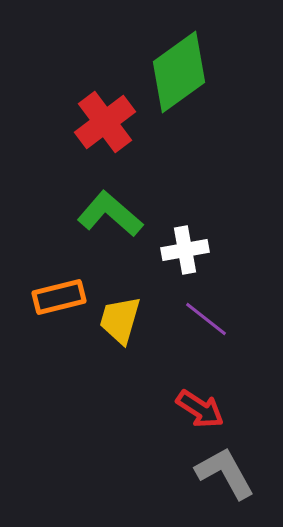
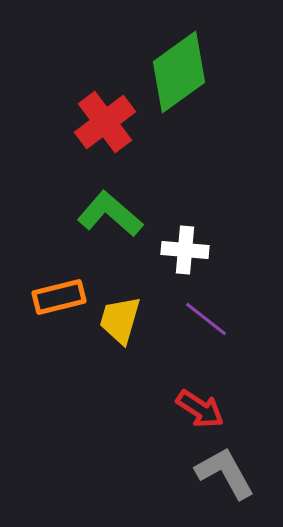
white cross: rotated 15 degrees clockwise
